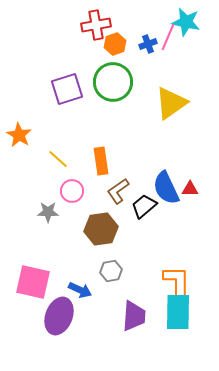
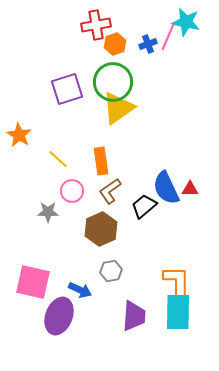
yellow triangle: moved 53 px left, 5 px down
brown L-shape: moved 8 px left
brown hexagon: rotated 16 degrees counterclockwise
